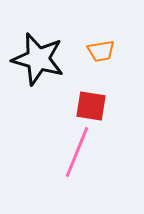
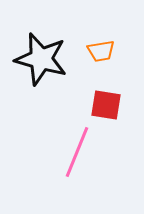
black star: moved 3 px right
red square: moved 15 px right, 1 px up
